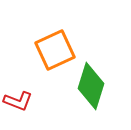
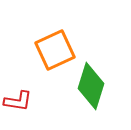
red L-shape: rotated 12 degrees counterclockwise
